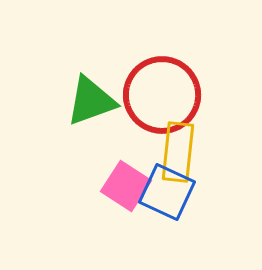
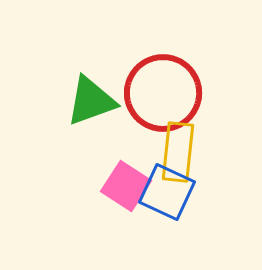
red circle: moved 1 px right, 2 px up
